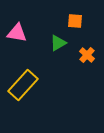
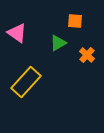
pink triangle: rotated 25 degrees clockwise
yellow rectangle: moved 3 px right, 3 px up
